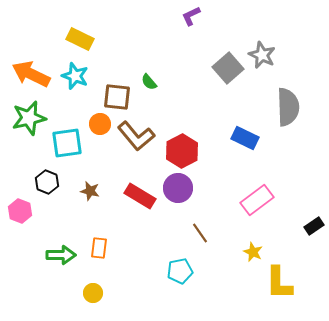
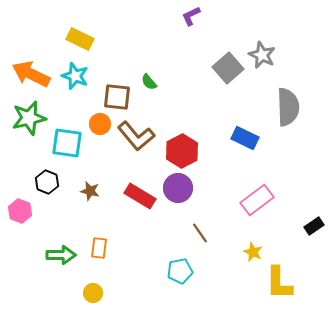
cyan square: rotated 16 degrees clockwise
